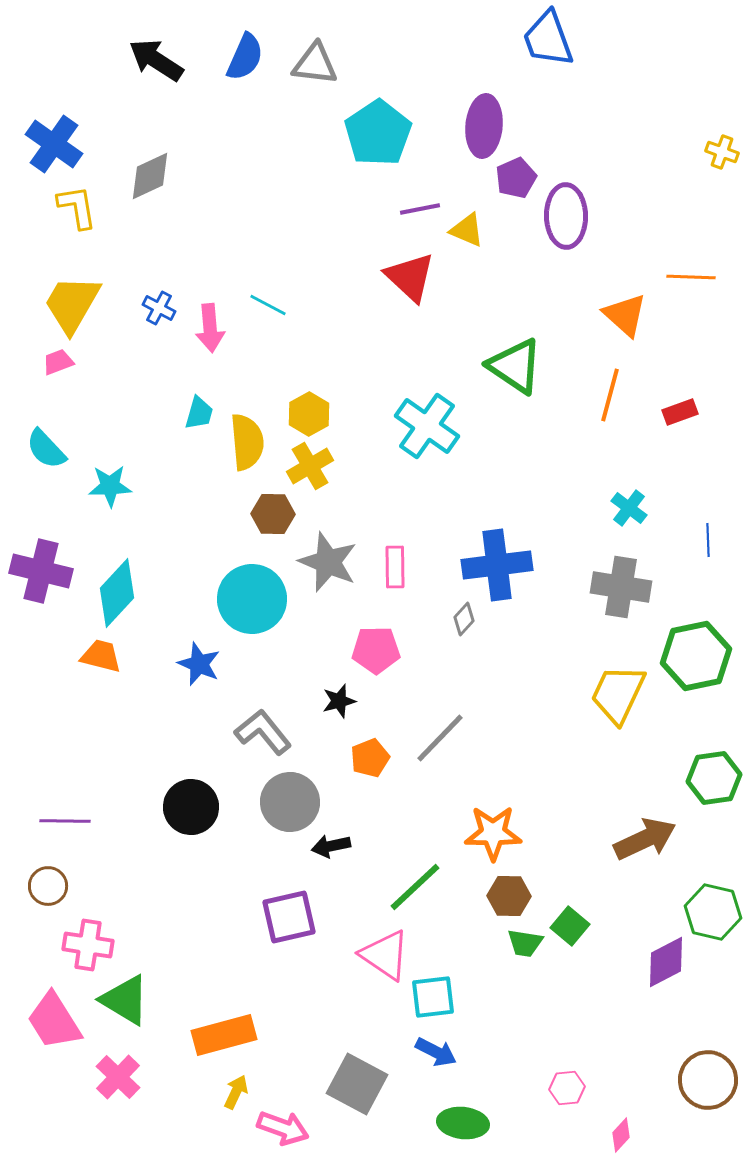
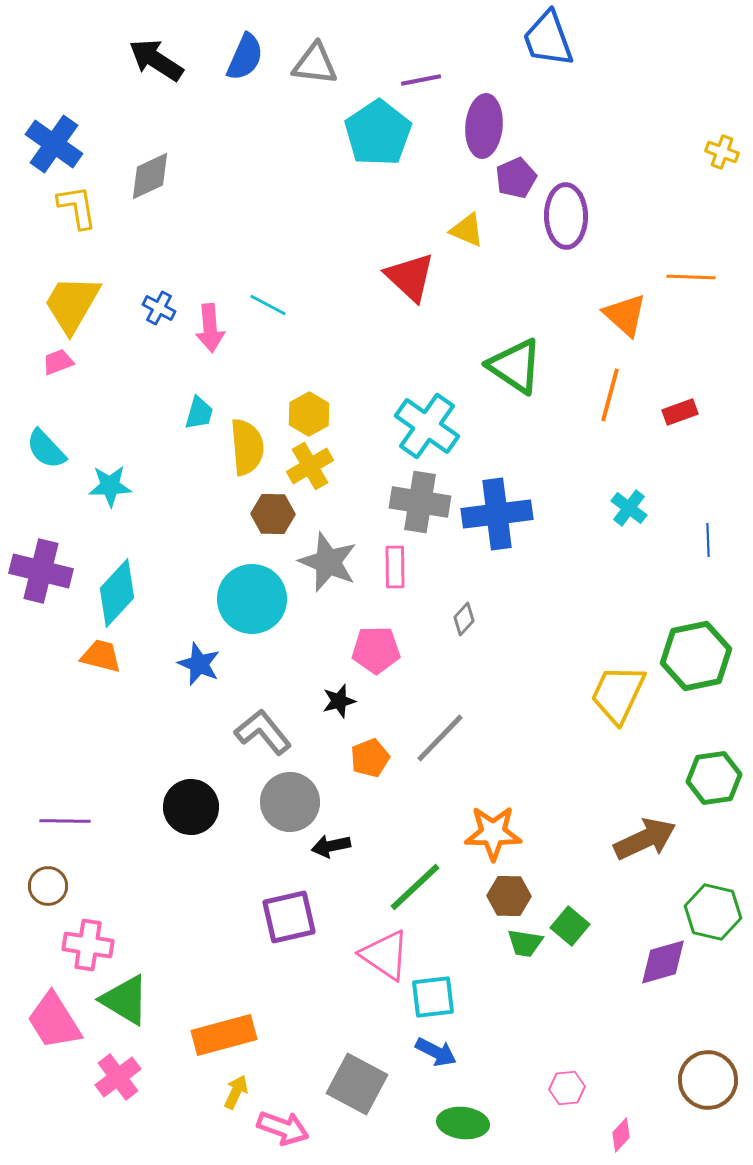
purple line at (420, 209): moved 1 px right, 129 px up
yellow semicircle at (247, 442): moved 5 px down
blue cross at (497, 565): moved 51 px up
gray cross at (621, 587): moved 201 px left, 85 px up
purple diamond at (666, 962): moved 3 px left; rotated 12 degrees clockwise
pink cross at (118, 1077): rotated 9 degrees clockwise
